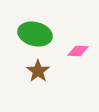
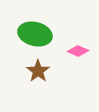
pink diamond: rotated 20 degrees clockwise
